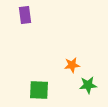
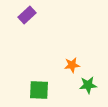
purple rectangle: moved 2 px right; rotated 54 degrees clockwise
